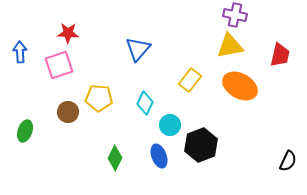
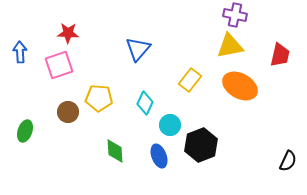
green diamond: moved 7 px up; rotated 30 degrees counterclockwise
